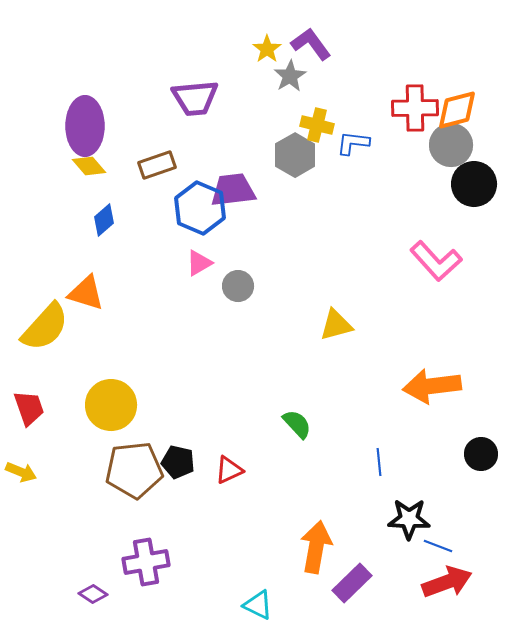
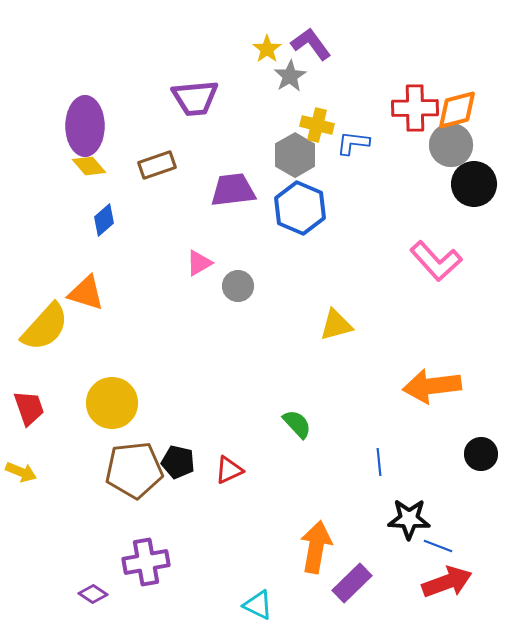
blue hexagon at (200, 208): moved 100 px right
yellow circle at (111, 405): moved 1 px right, 2 px up
